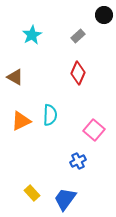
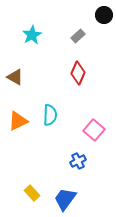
orange triangle: moved 3 px left
